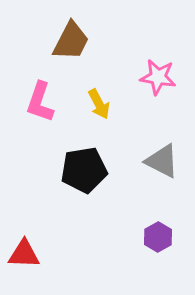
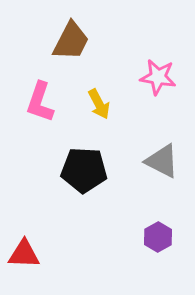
black pentagon: rotated 12 degrees clockwise
